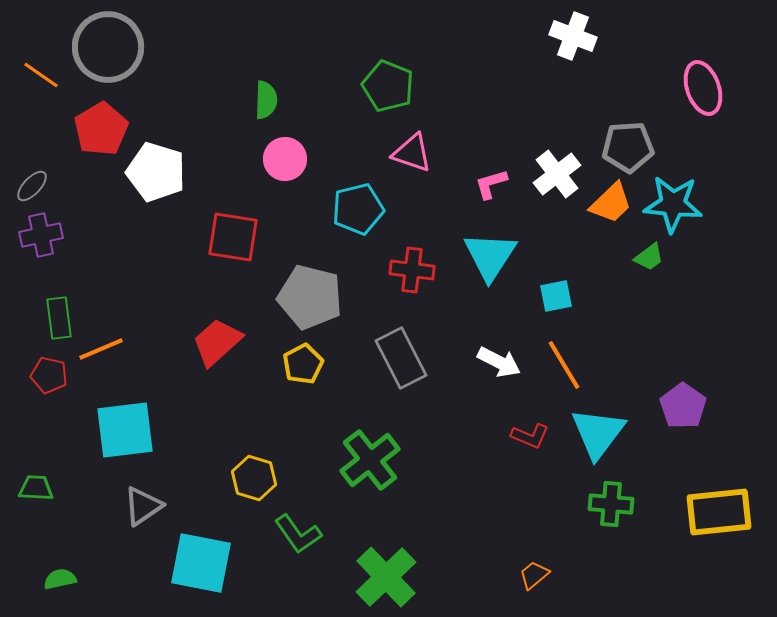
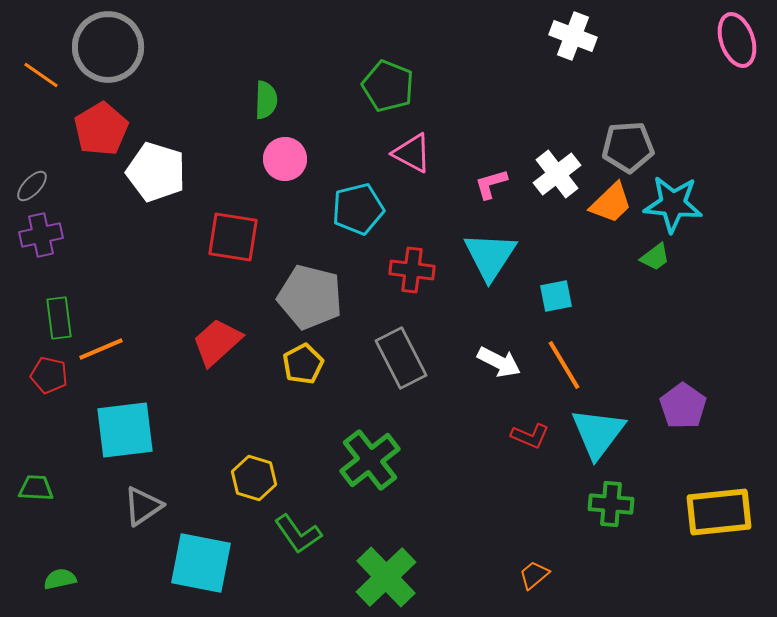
pink ellipse at (703, 88): moved 34 px right, 48 px up
pink triangle at (412, 153): rotated 9 degrees clockwise
green trapezoid at (649, 257): moved 6 px right
